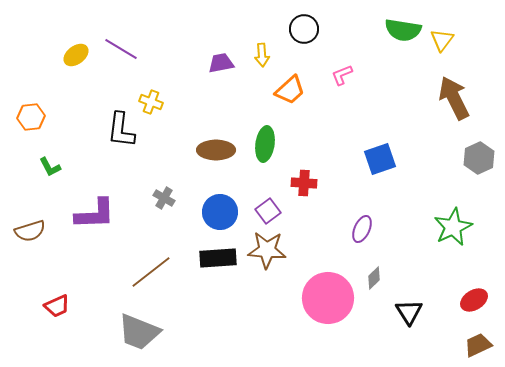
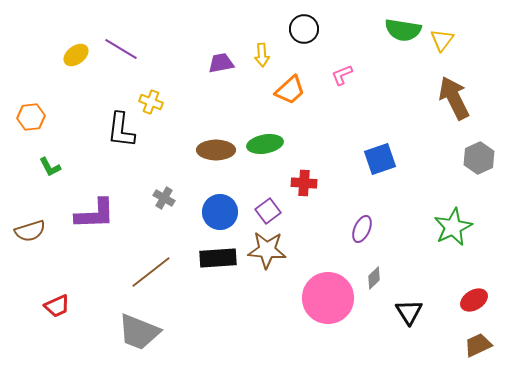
green ellipse: rotated 72 degrees clockwise
